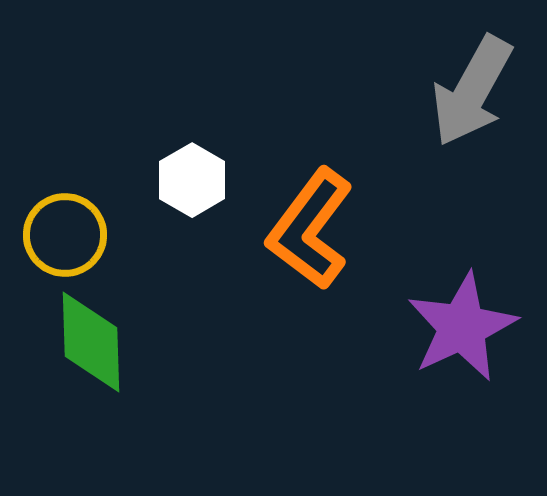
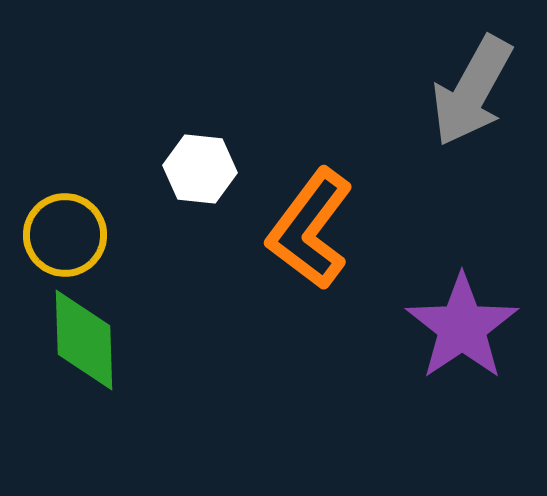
white hexagon: moved 8 px right, 11 px up; rotated 24 degrees counterclockwise
purple star: rotated 9 degrees counterclockwise
green diamond: moved 7 px left, 2 px up
